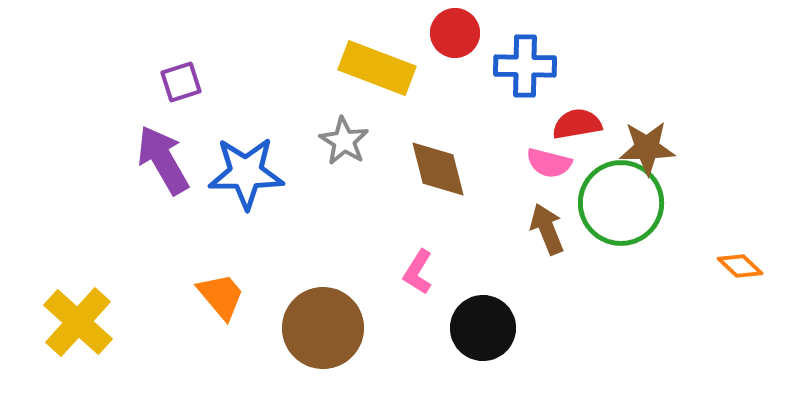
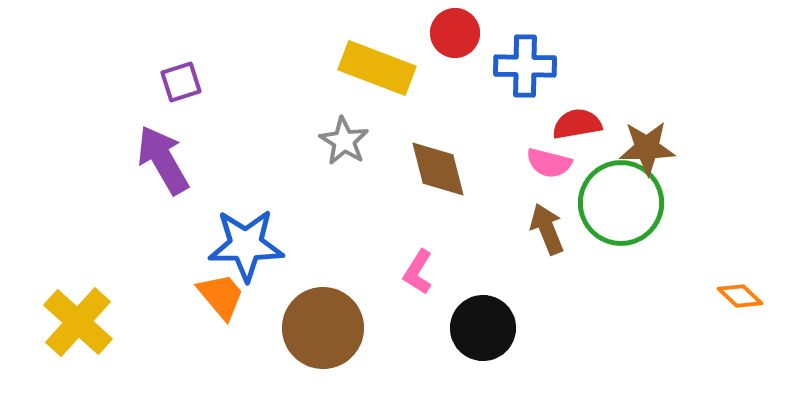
blue star: moved 72 px down
orange diamond: moved 30 px down
